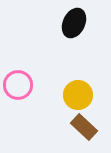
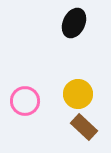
pink circle: moved 7 px right, 16 px down
yellow circle: moved 1 px up
